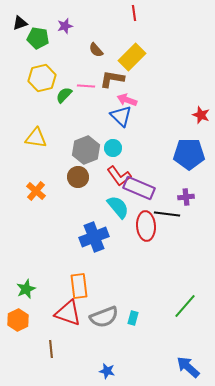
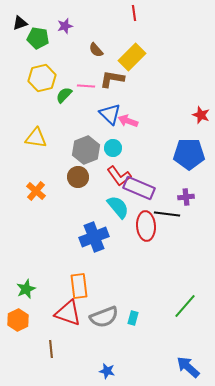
pink arrow: moved 1 px right, 21 px down
blue triangle: moved 11 px left, 2 px up
